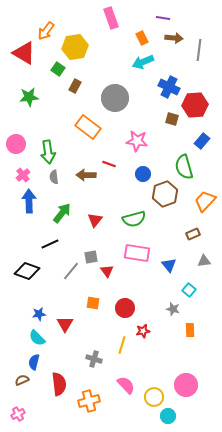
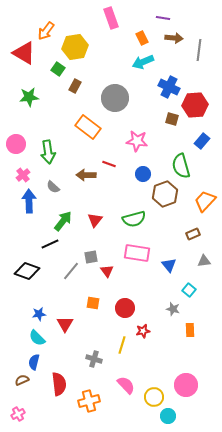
green semicircle at (184, 167): moved 3 px left, 1 px up
gray semicircle at (54, 177): moved 1 px left, 10 px down; rotated 40 degrees counterclockwise
green arrow at (62, 213): moved 1 px right, 8 px down
